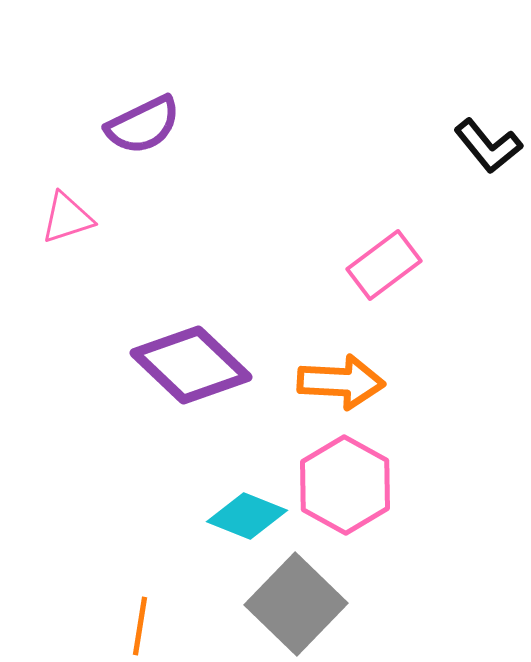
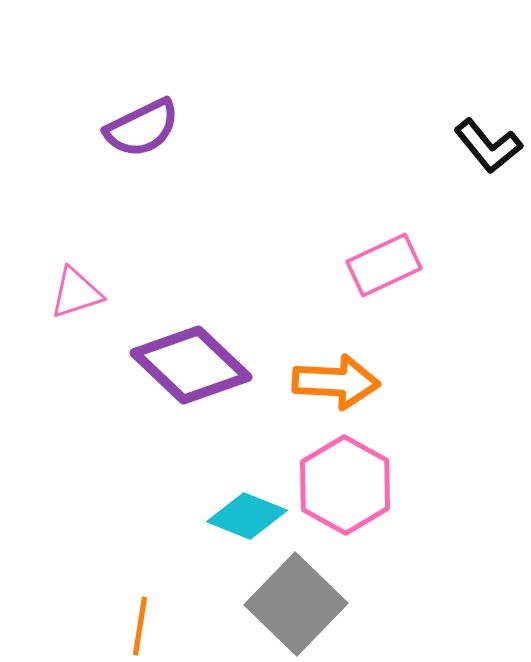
purple semicircle: moved 1 px left, 3 px down
pink triangle: moved 9 px right, 75 px down
pink rectangle: rotated 12 degrees clockwise
orange arrow: moved 5 px left
